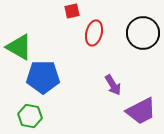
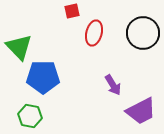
green triangle: rotated 16 degrees clockwise
